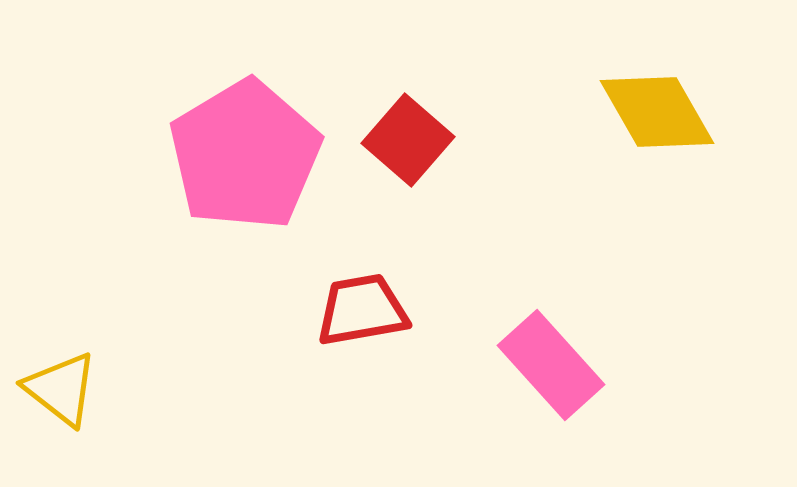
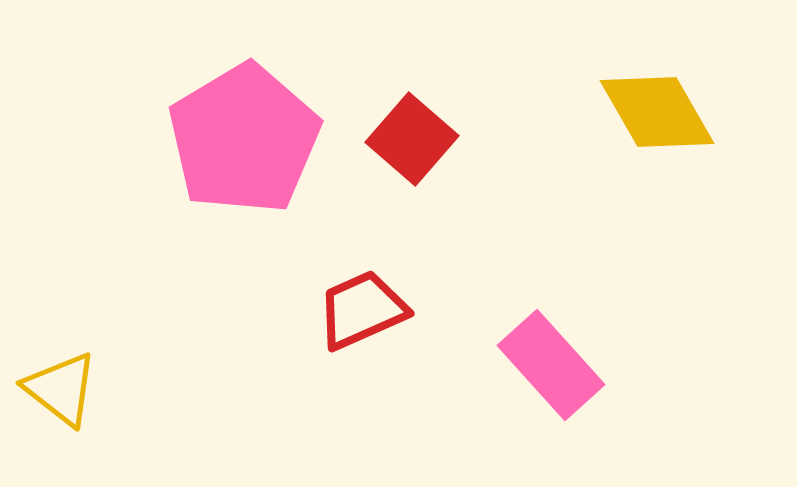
red square: moved 4 px right, 1 px up
pink pentagon: moved 1 px left, 16 px up
red trapezoid: rotated 14 degrees counterclockwise
